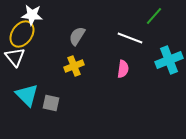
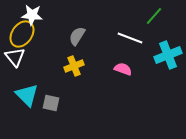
cyan cross: moved 1 px left, 5 px up
pink semicircle: rotated 78 degrees counterclockwise
